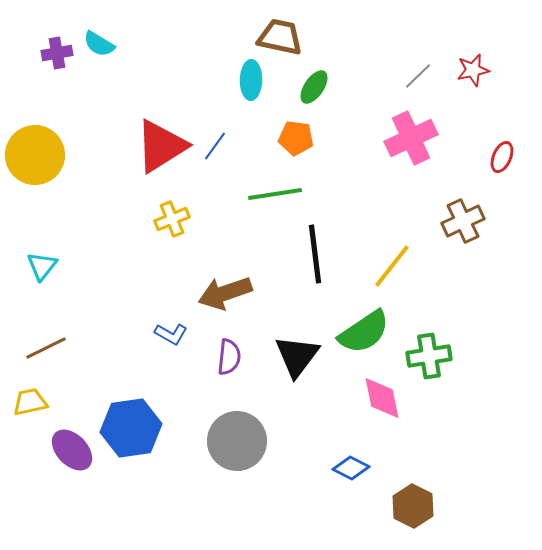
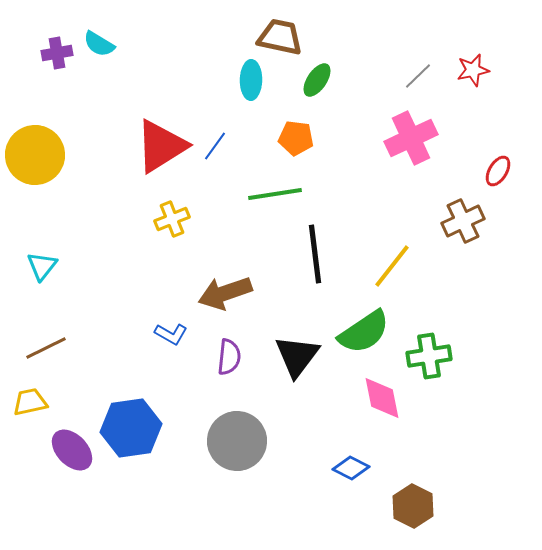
green ellipse: moved 3 px right, 7 px up
red ellipse: moved 4 px left, 14 px down; rotated 8 degrees clockwise
